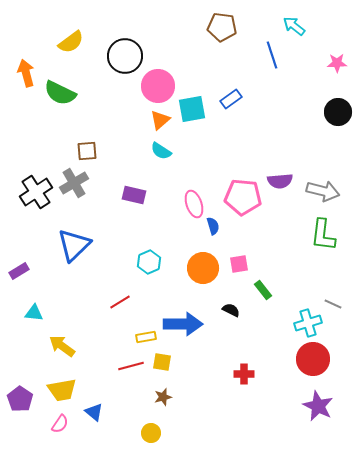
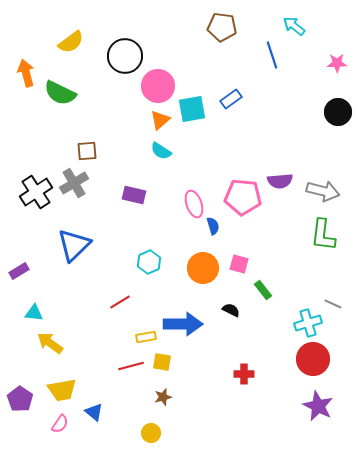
pink square at (239, 264): rotated 24 degrees clockwise
yellow arrow at (62, 346): moved 12 px left, 3 px up
